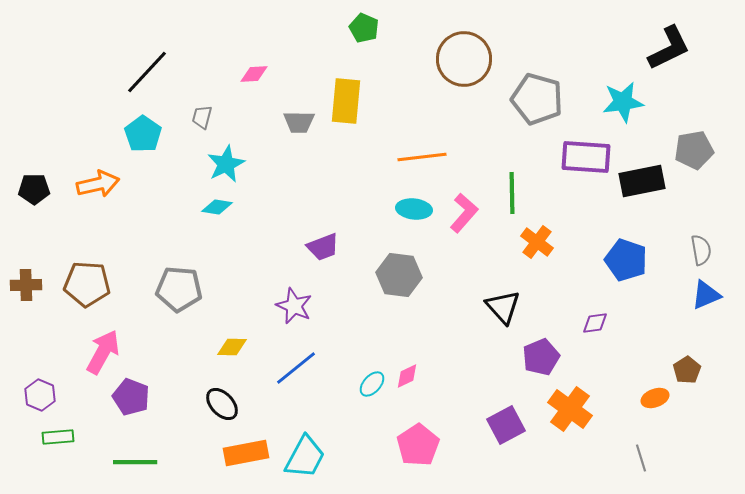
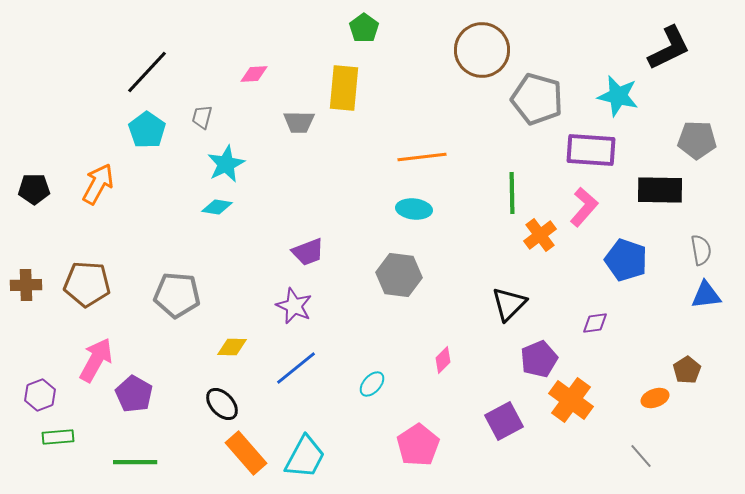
green pentagon at (364, 28): rotated 12 degrees clockwise
brown circle at (464, 59): moved 18 px right, 9 px up
yellow rectangle at (346, 101): moved 2 px left, 13 px up
cyan star at (623, 102): moved 5 px left, 6 px up; rotated 21 degrees clockwise
cyan pentagon at (143, 134): moved 4 px right, 4 px up
gray pentagon at (694, 150): moved 3 px right, 10 px up; rotated 12 degrees clockwise
purple rectangle at (586, 157): moved 5 px right, 7 px up
black rectangle at (642, 181): moved 18 px right, 9 px down; rotated 12 degrees clockwise
orange arrow at (98, 184): rotated 48 degrees counterclockwise
pink L-shape at (464, 213): moved 120 px right, 6 px up
orange cross at (537, 242): moved 3 px right, 7 px up; rotated 16 degrees clockwise
purple trapezoid at (323, 247): moved 15 px left, 5 px down
gray pentagon at (179, 289): moved 2 px left, 6 px down
blue triangle at (706, 295): rotated 16 degrees clockwise
black triangle at (503, 307): moved 6 px right, 3 px up; rotated 27 degrees clockwise
pink arrow at (103, 352): moved 7 px left, 8 px down
purple pentagon at (541, 357): moved 2 px left, 2 px down
pink diamond at (407, 376): moved 36 px right, 16 px up; rotated 20 degrees counterclockwise
purple hexagon at (40, 395): rotated 16 degrees clockwise
purple pentagon at (131, 397): moved 3 px right, 3 px up; rotated 9 degrees clockwise
orange cross at (570, 409): moved 1 px right, 9 px up
purple square at (506, 425): moved 2 px left, 4 px up
orange rectangle at (246, 453): rotated 60 degrees clockwise
gray line at (641, 458): moved 2 px up; rotated 24 degrees counterclockwise
